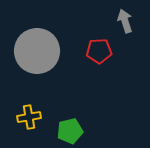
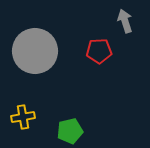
gray circle: moved 2 px left
yellow cross: moved 6 px left
